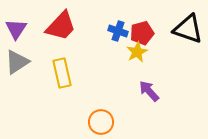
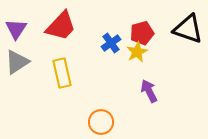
blue cross: moved 7 px left, 12 px down; rotated 36 degrees clockwise
purple arrow: rotated 15 degrees clockwise
